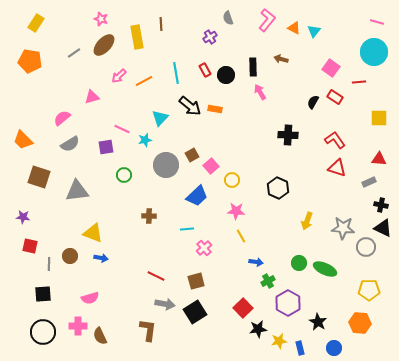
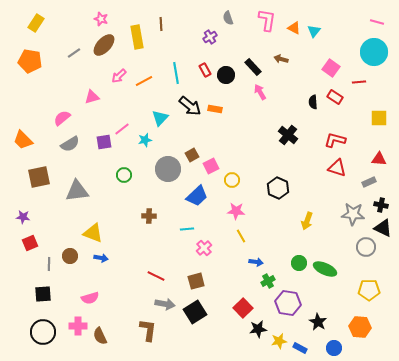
pink L-shape at (267, 20): rotated 30 degrees counterclockwise
black rectangle at (253, 67): rotated 42 degrees counterclockwise
black semicircle at (313, 102): rotated 32 degrees counterclockwise
pink line at (122, 129): rotated 63 degrees counterclockwise
black cross at (288, 135): rotated 36 degrees clockwise
red L-shape at (335, 140): rotated 40 degrees counterclockwise
purple square at (106, 147): moved 2 px left, 5 px up
gray circle at (166, 165): moved 2 px right, 4 px down
pink square at (211, 166): rotated 14 degrees clockwise
brown square at (39, 177): rotated 30 degrees counterclockwise
gray star at (343, 228): moved 10 px right, 14 px up
red square at (30, 246): moved 3 px up; rotated 35 degrees counterclockwise
purple hexagon at (288, 303): rotated 20 degrees counterclockwise
orange hexagon at (360, 323): moved 4 px down
blue rectangle at (300, 348): rotated 48 degrees counterclockwise
